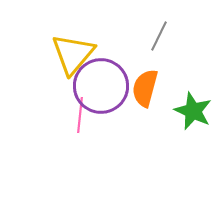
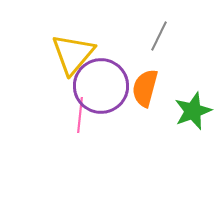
green star: rotated 27 degrees clockwise
